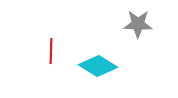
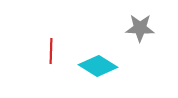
gray star: moved 2 px right, 4 px down
